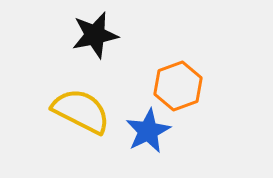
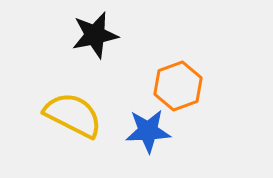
yellow semicircle: moved 8 px left, 4 px down
blue star: rotated 24 degrees clockwise
